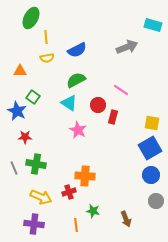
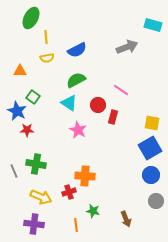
red star: moved 2 px right, 7 px up
gray line: moved 3 px down
